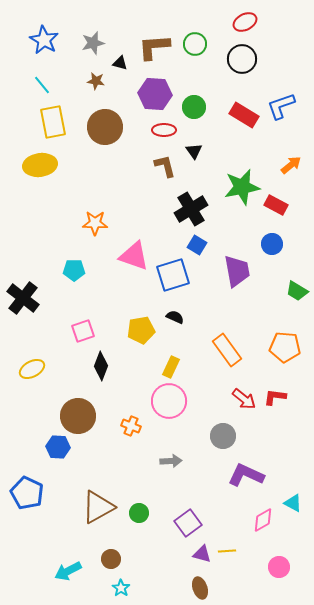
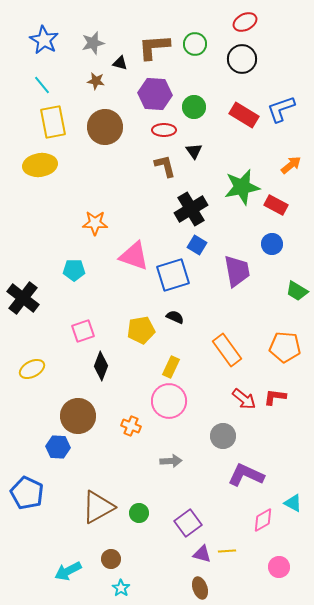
blue L-shape at (281, 106): moved 3 px down
